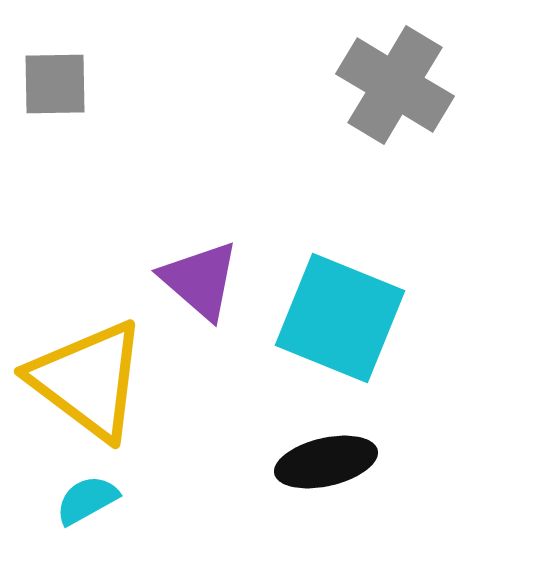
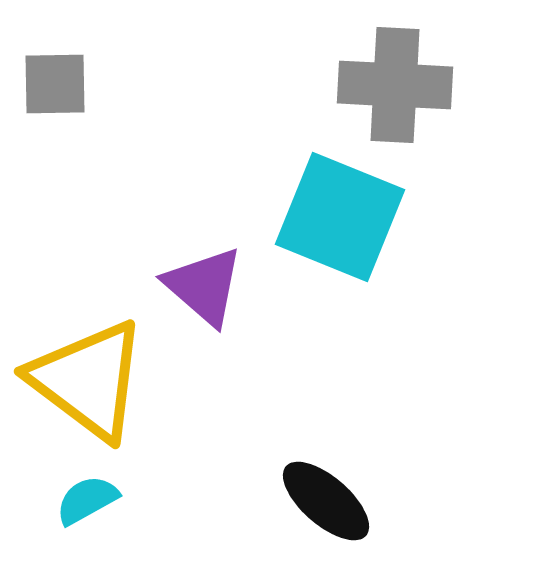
gray cross: rotated 28 degrees counterclockwise
purple triangle: moved 4 px right, 6 px down
cyan square: moved 101 px up
black ellipse: moved 39 px down; rotated 54 degrees clockwise
